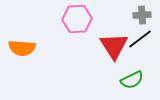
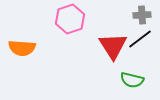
pink hexagon: moved 7 px left; rotated 16 degrees counterclockwise
red triangle: moved 1 px left
green semicircle: rotated 40 degrees clockwise
